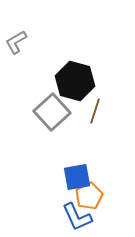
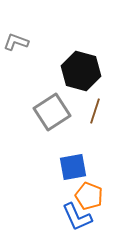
gray L-shape: rotated 50 degrees clockwise
black hexagon: moved 6 px right, 10 px up
gray square: rotated 9 degrees clockwise
blue square: moved 4 px left, 10 px up
orange pentagon: rotated 24 degrees counterclockwise
